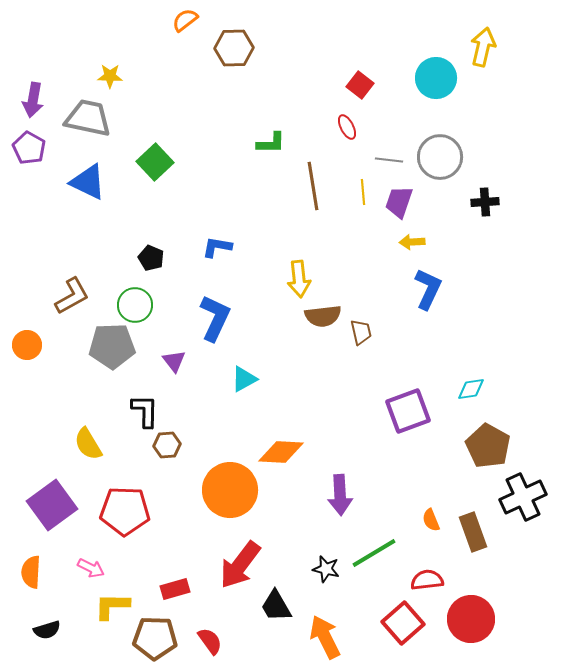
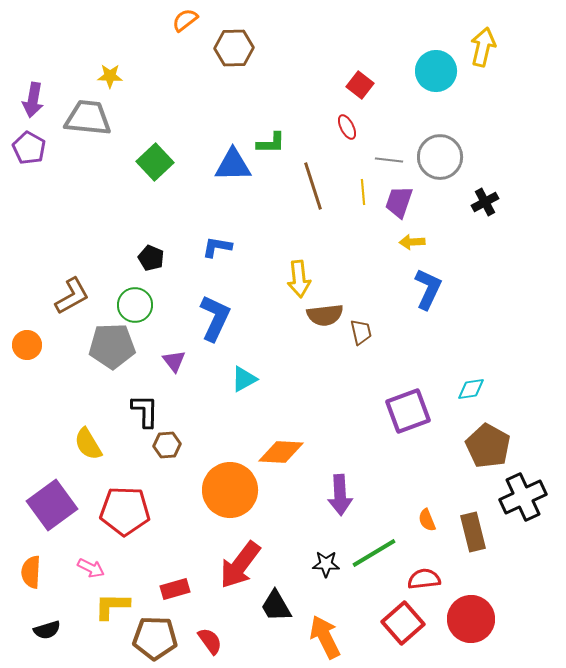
cyan circle at (436, 78): moved 7 px up
gray trapezoid at (88, 118): rotated 6 degrees counterclockwise
blue triangle at (88, 182): moved 145 px right, 17 px up; rotated 27 degrees counterclockwise
brown line at (313, 186): rotated 9 degrees counterclockwise
black cross at (485, 202): rotated 24 degrees counterclockwise
brown semicircle at (323, 316): moved 2 px right, 1 px up
orange semicircle at (431, 520): moved 4 px left
brown rectangle at (473, 532): rotated 6 degrees clockwise
black star at (326, 569): moved 5 px up; rotated 12 degrees counterclockwise
red semicircle at (427, 580): moved 3 px left, 1 px up
